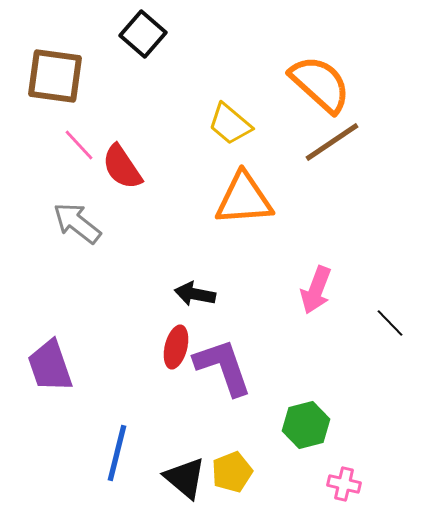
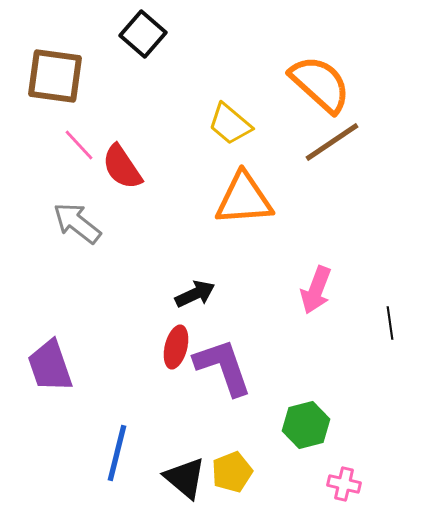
black arrow: rotated 144 degrees clockwise
black line: rotated 36 degrees clockwise
